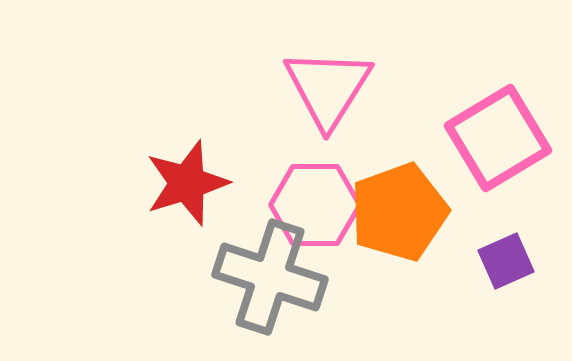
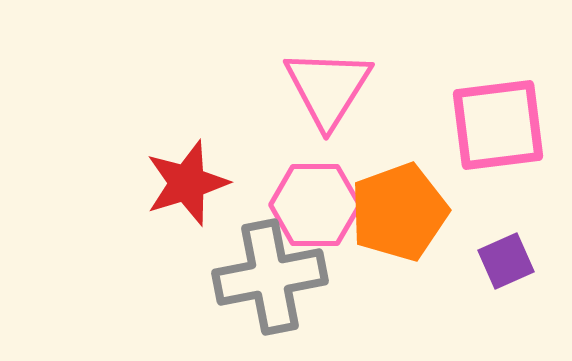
pink square: moved 13 px up; rotated 24 degrees clockwise
gray cross: rotated 29 degrees counterclockwise
